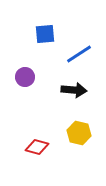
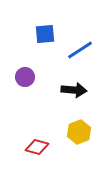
blue line: moved 1 px right, 4 px up
yellow hexagon: moved 1 px up; rotated 25 degrees clockwise
